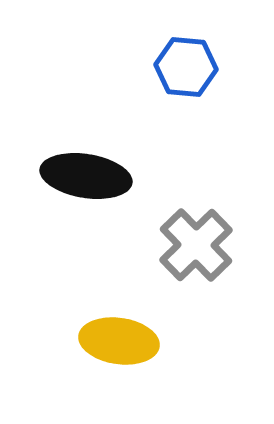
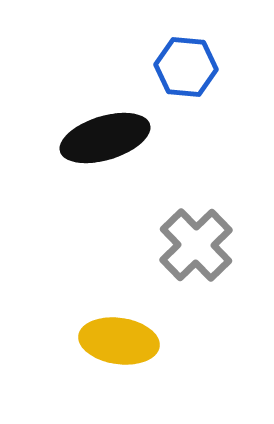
black ellipse: moved 19 px right, 38 px up; rotated 26 degrees counterclockwise
